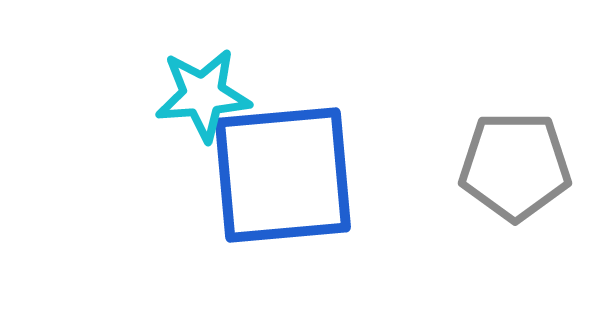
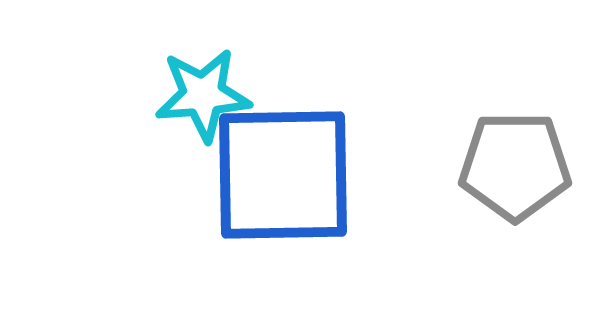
blue square: rotated 4 degrees clockwise
